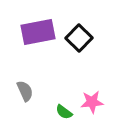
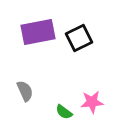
black square: rotated 20 degrees clockwise
